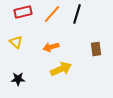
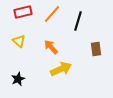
black line: moved 1 px right, 7 px down
yellow triangle: moved 3 px right, 1 px up
orange arrow: rotated 63 degrees clockwise
black star: rotated 24 degrees counterclockwise
